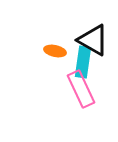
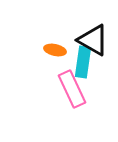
orange ellipse: moved 1 px up
pink rectangle: moved 9 px left
